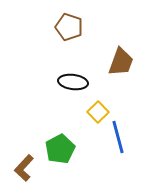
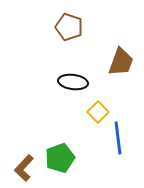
blue line: moved 1 px down; rotated 8 degrees clockwise
green pentagon: moved 9 px down; rotated 8 degrees clockwise
